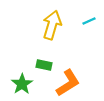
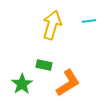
cyan line: rotated 16 degrees clockwise
